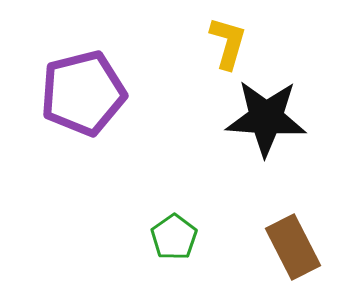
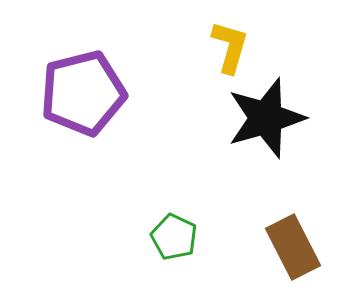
yellow L-shape: moved 2 px right, 4 px down
black star: rotated 20 degrees counterclockwise
green pentagon: rotated 12 degrees counterclockwise
